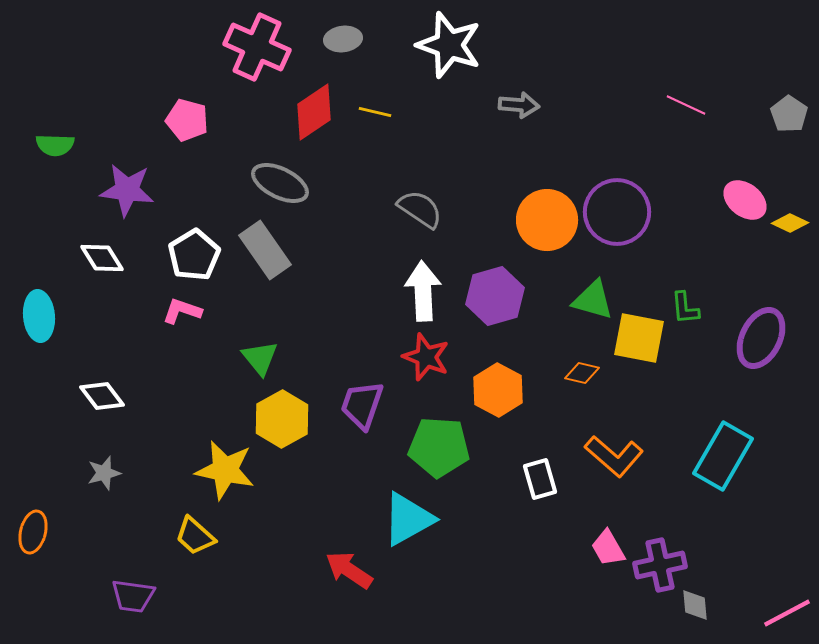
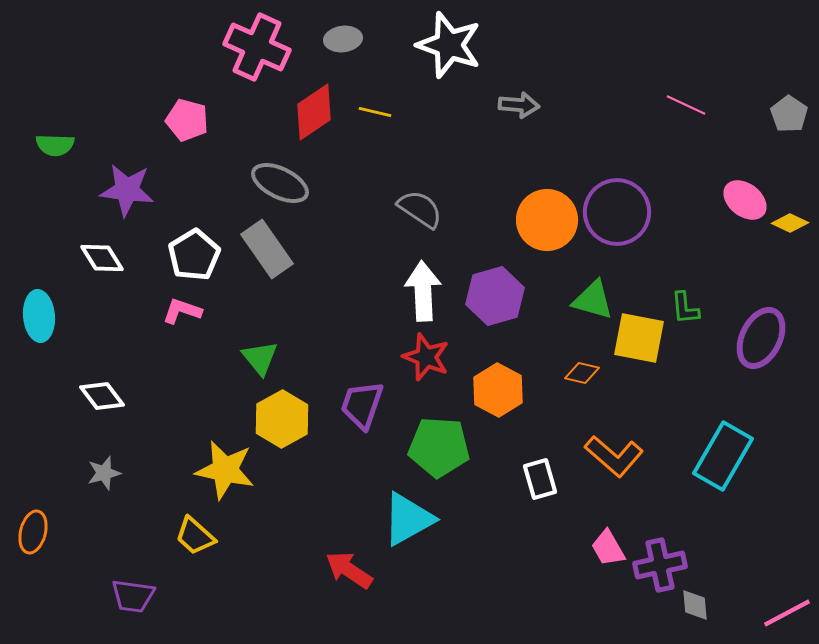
gray rectangle at (265, 250): moved 2 px right, 1 px up
